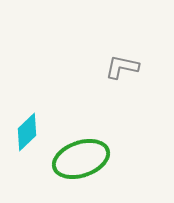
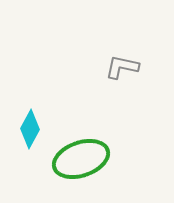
cyan diamond: moved 3 px right, 3 px up; rotated 18 degrees counterclockwise
